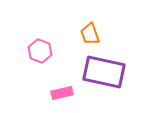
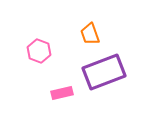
pink hexagon: moved 1 px left
purple rectangle: rotated 33 degrees counterclockwise
